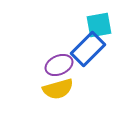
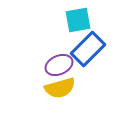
cyan square: moved 21 px left, 5 px up
yellow semicircle: moved 2 px right, 1 px up
